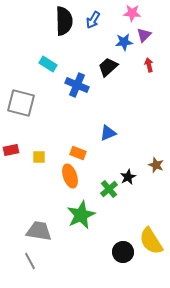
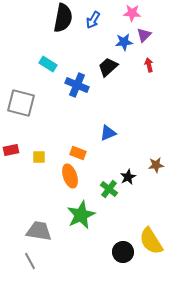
black semicircle: moved 1 px left, 3 px up; rotated 12 degrees clockwise
brown star: rotated 28 degrees counterclockwise
green cross: rotated 12 degrees counterclockwise
